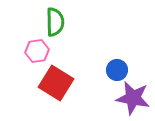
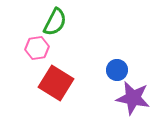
green semicircle: rotated 28 degrees clockwise
pink hexagon: moved 3 px up
